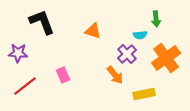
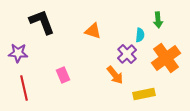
green arrow: moved 2 px right, 1 px down
cyan semicircle: rotated 80 degrees counterclockwise
red line: moved 1 px left, 2 px down; rotated 65 degrees counterclockwise
